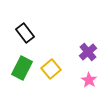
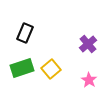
black rectangle: rotated 60 degrees clockwise
purple cross: moved 8 px up
green rectangle: rotated 45 degrees clockwise
